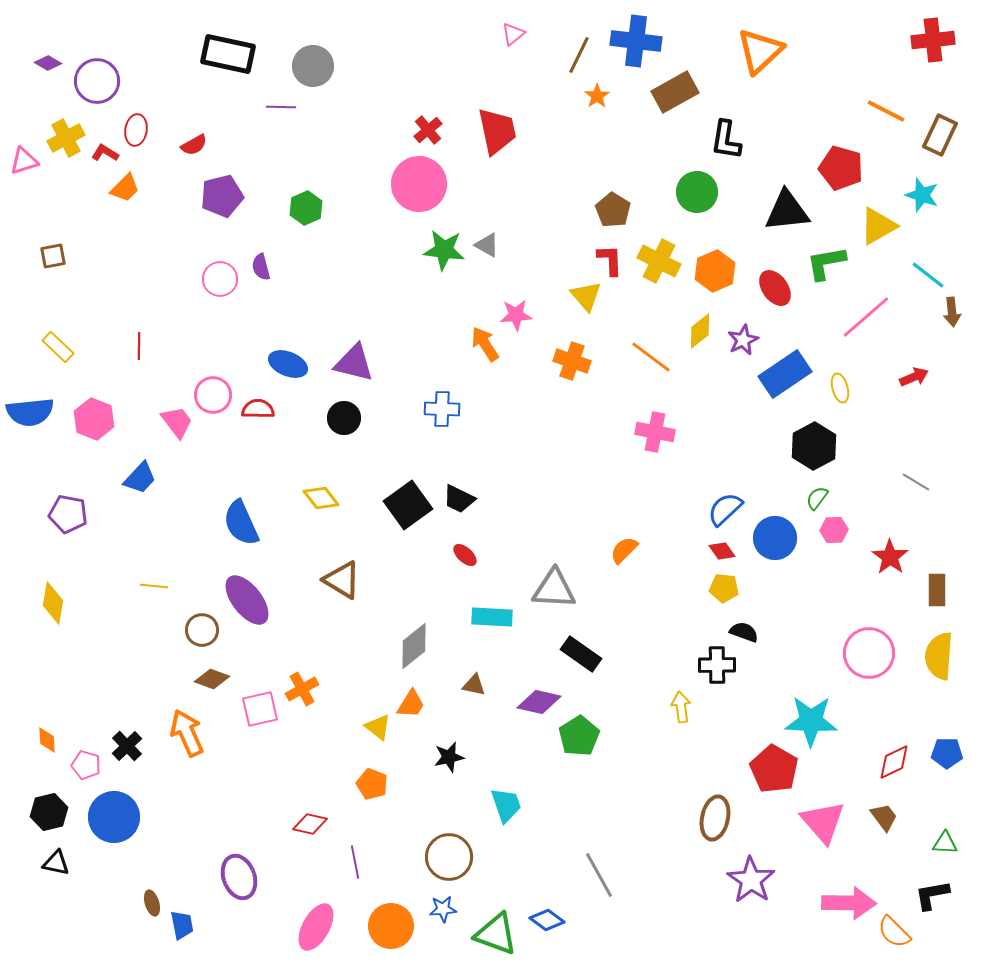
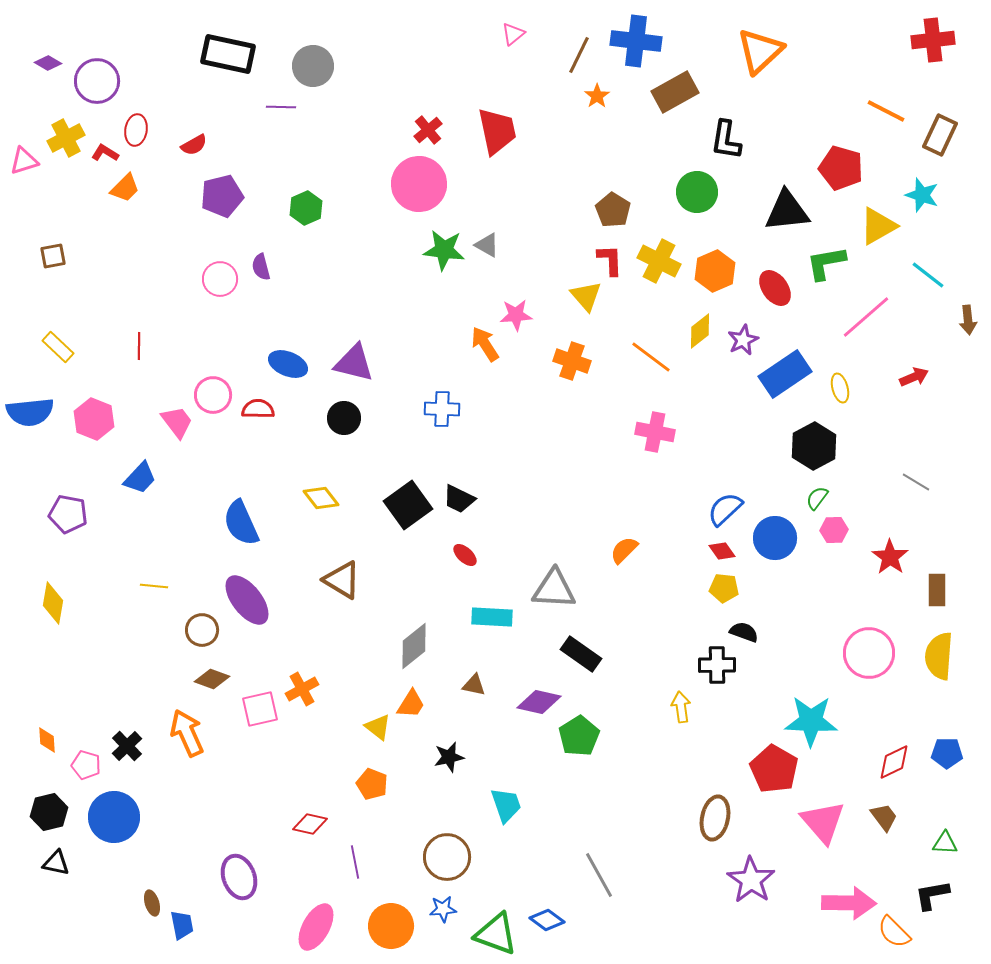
brown arrow at (952, 312): moved 16 px right, 8 px down
brown circle at (449, 857): moved 2 px left
